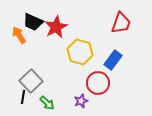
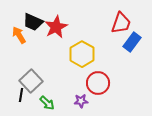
yellow hexagon: moved 2 px right, 2 px down; rotated 15 degrees clockwise
blue rectangle: moved 19 px right, 18 px up
black line: moved 2 px left, 2 px up
purple star: rotated 16 degrees clockwise
